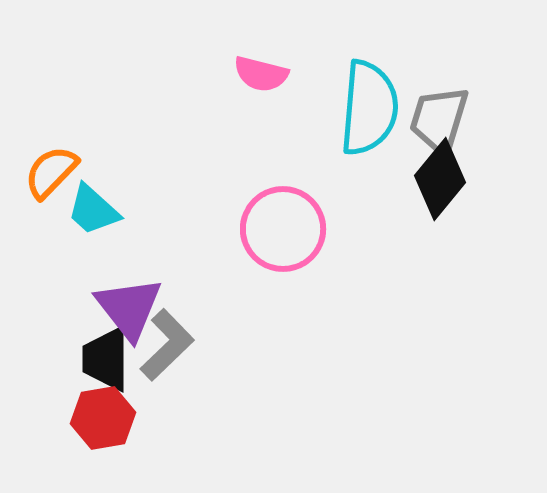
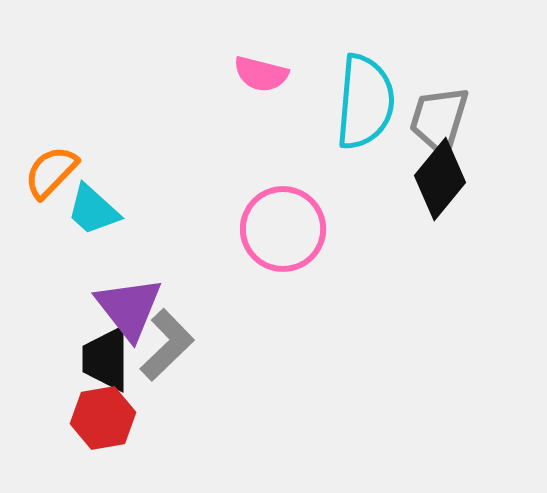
cyan semicircle: moved 4 px left, 6 px up
